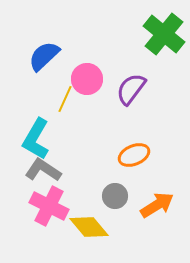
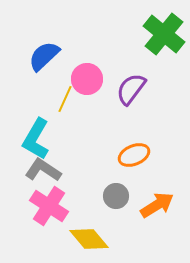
gray circle: moved 1 px right
pink cross: rotated 6 degrees clockwise
yellow diamond: moved 12 px down
